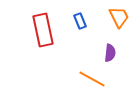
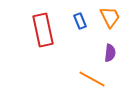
orange trapezoid: moved 9 px left
